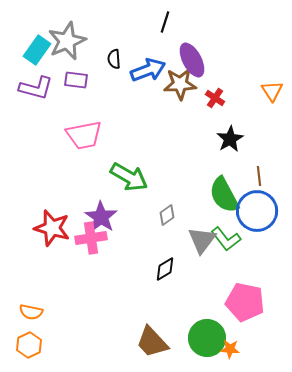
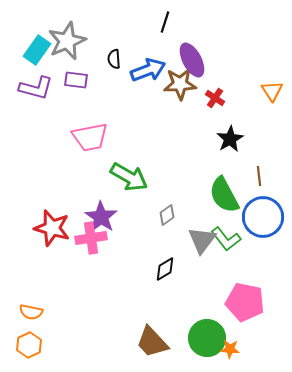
pink trapezoid: moved 6 px right, 2 px down
blue circle: moved 6 px right, 6 px down
